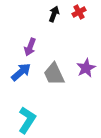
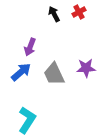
black arrow: rotated 49 degrees counterclockwise
purple star: rotated 24 degrees clockwise
